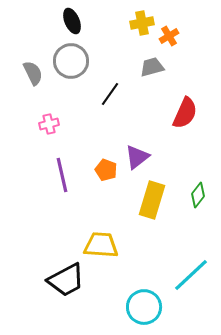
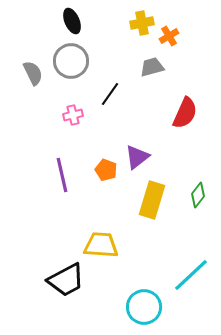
pink cross: moved 24 px right, 9 px up
